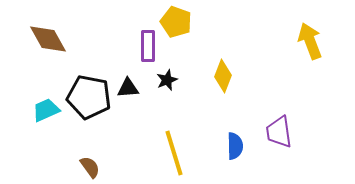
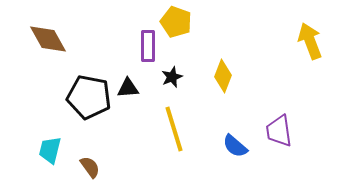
black star: moved 5 px right, 3 px up
cyan trapezoid: moved 4 px right, 40 px down; rotated 52 degrees counterclockwise
purple trapezoid: moved 1 px up
blue semicircle: rotated 132 degrees clockwise
yellow line: moved 24 px up
